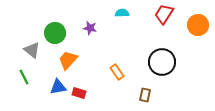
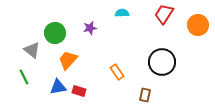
purple star: rotated 24 degrees counterclockwise
red rectangle: moved 2 px up
